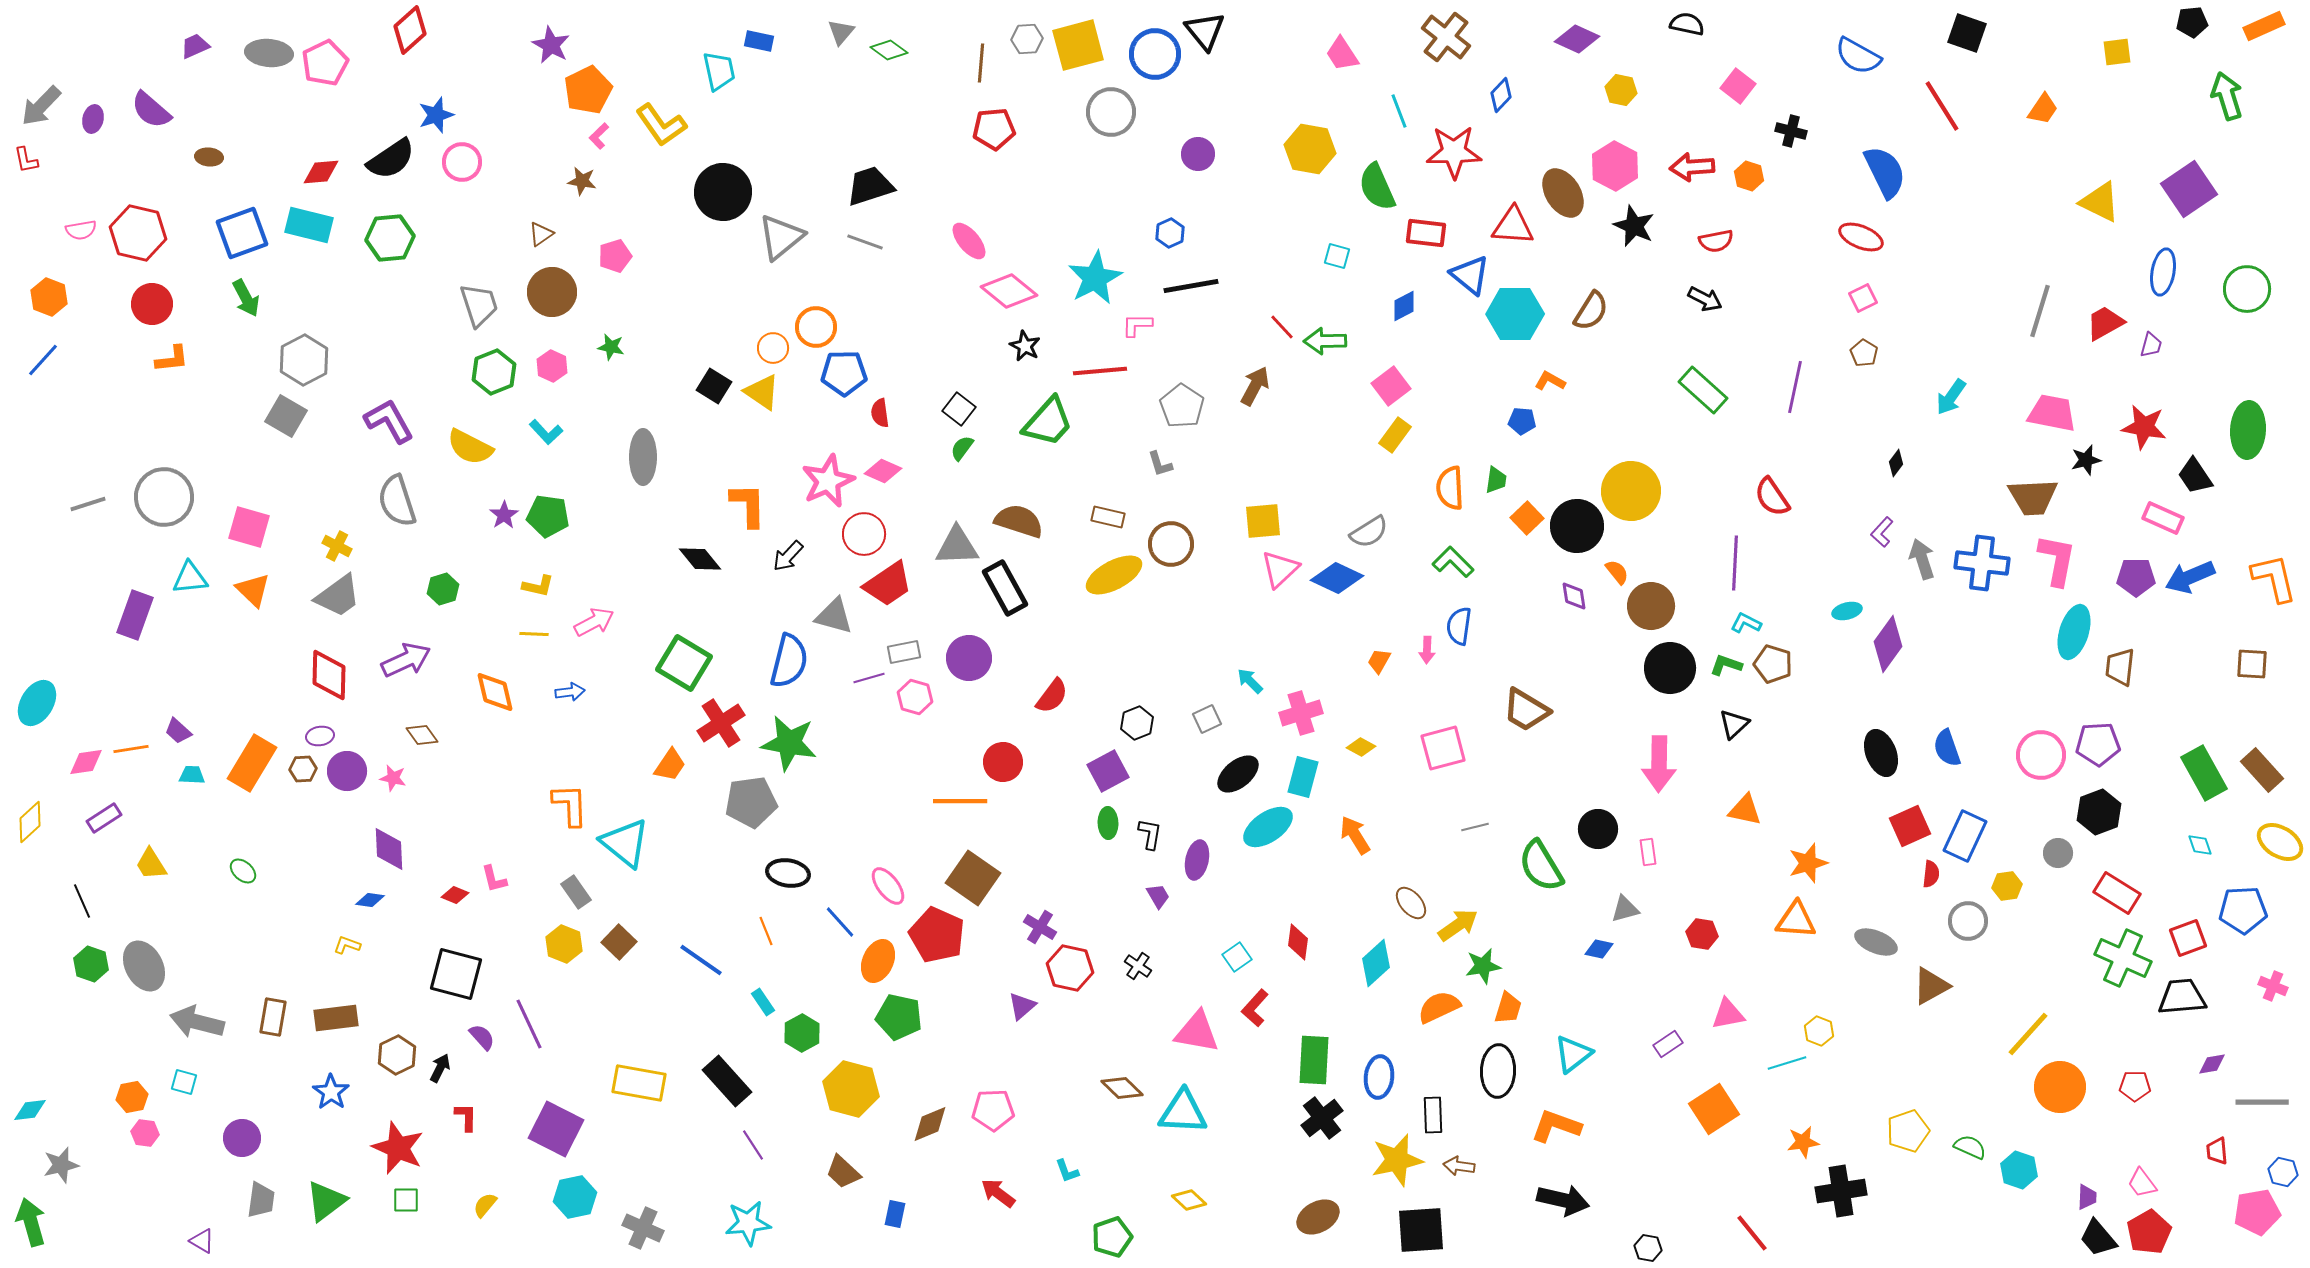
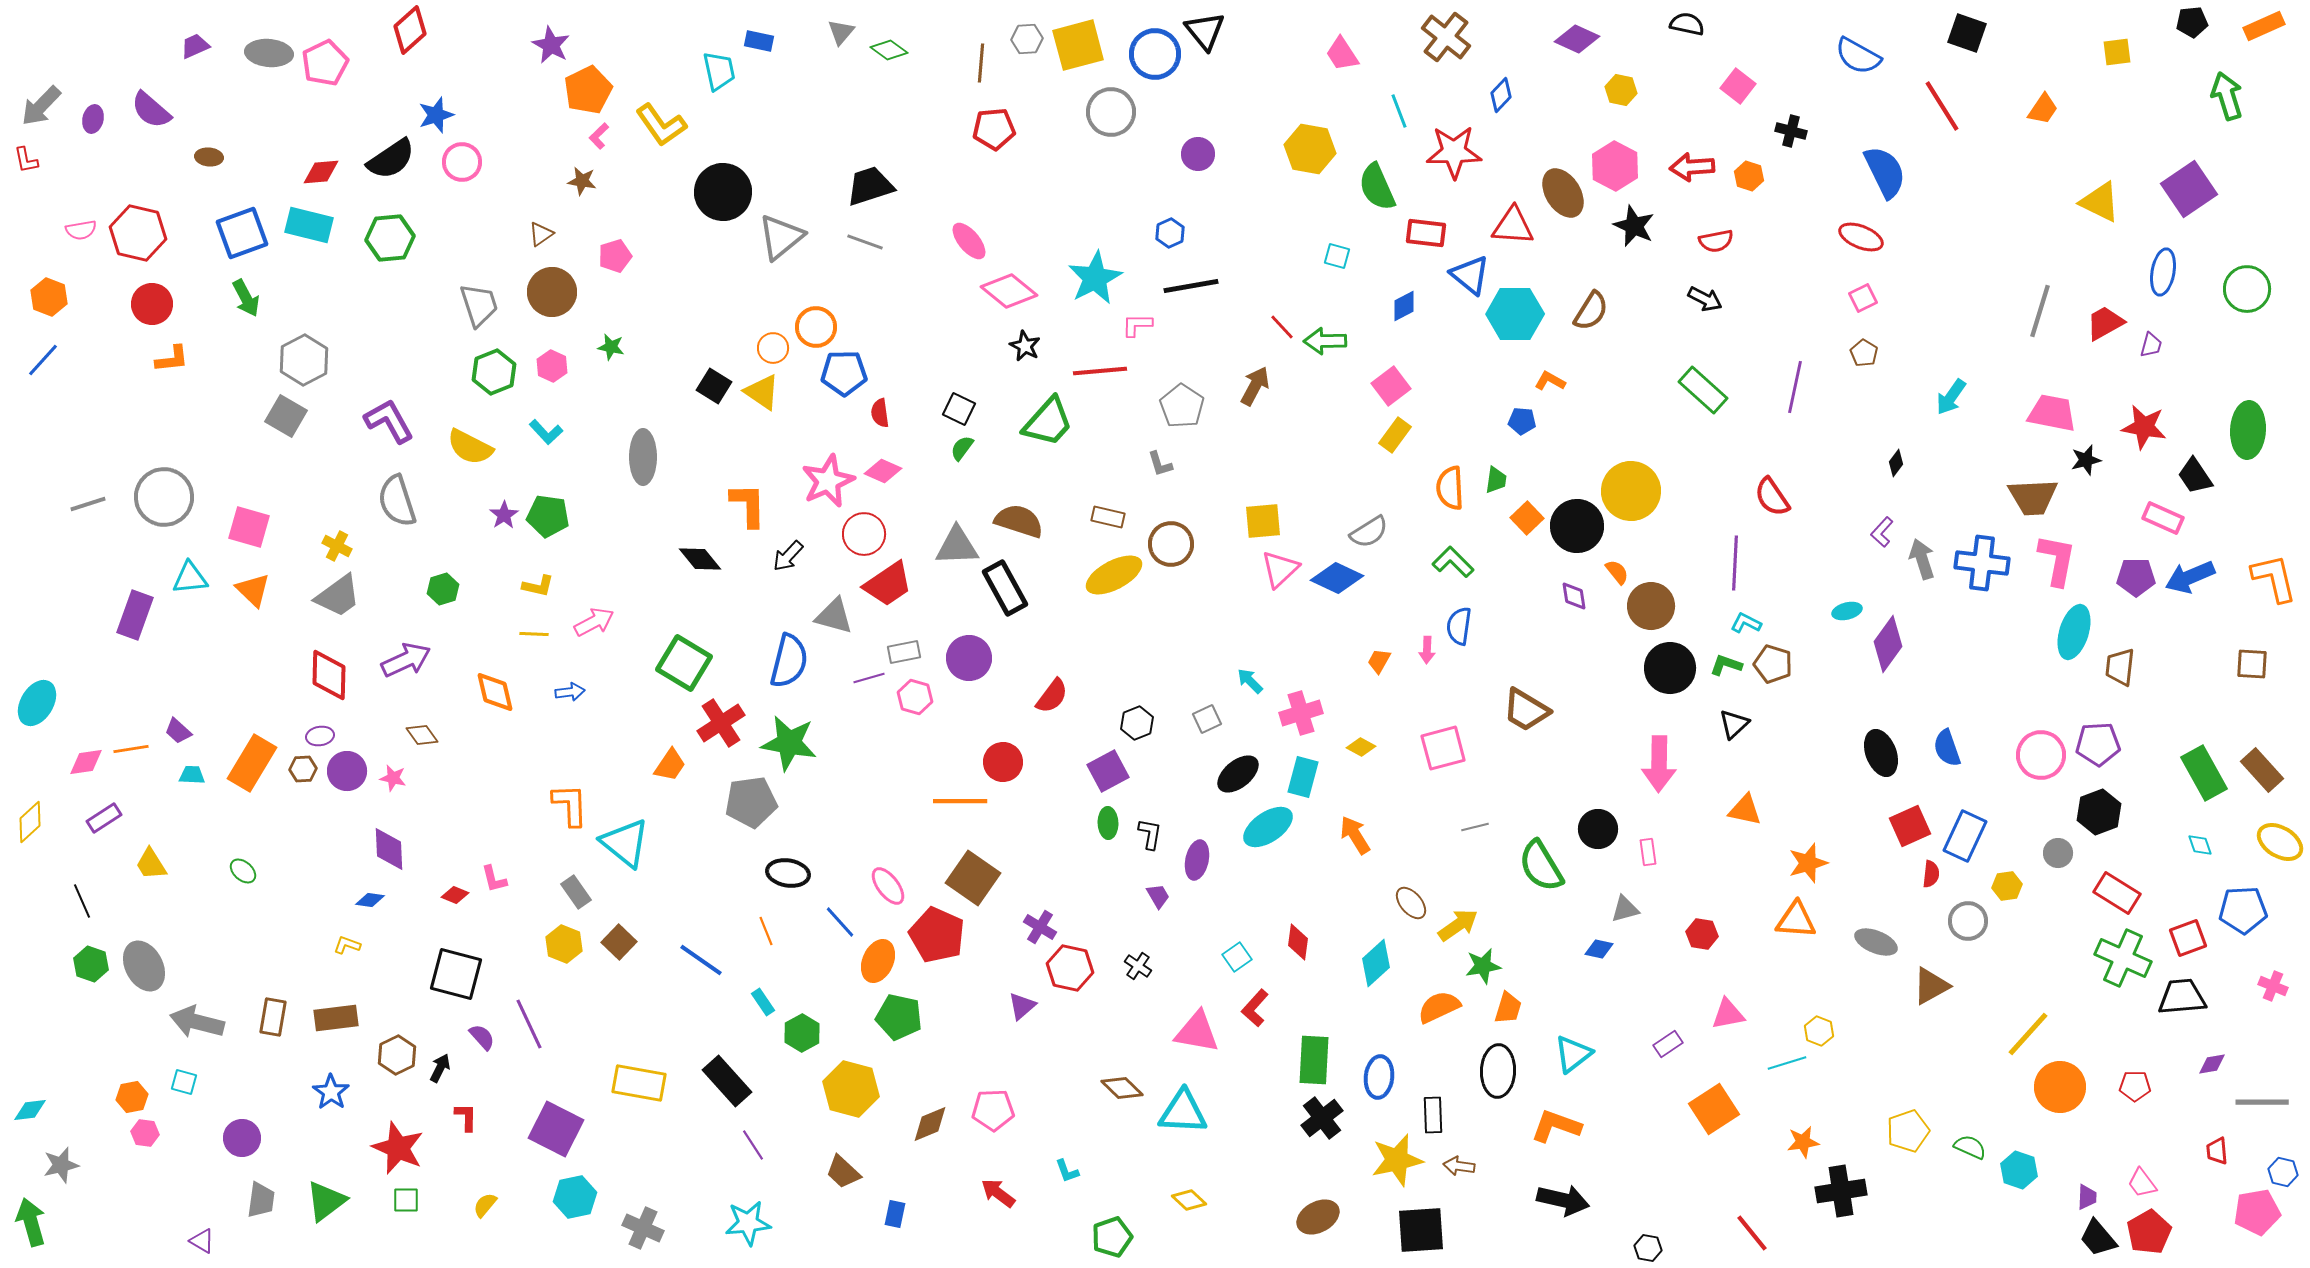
black square at (959, 409): rotated 12 degrees counterclockwise
